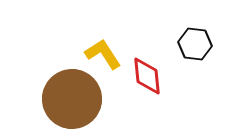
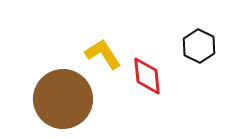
black hexagon: moved 4 px right, 2 px down; rotated 20 degrees clockwise
brown circle: moved 9 px left
